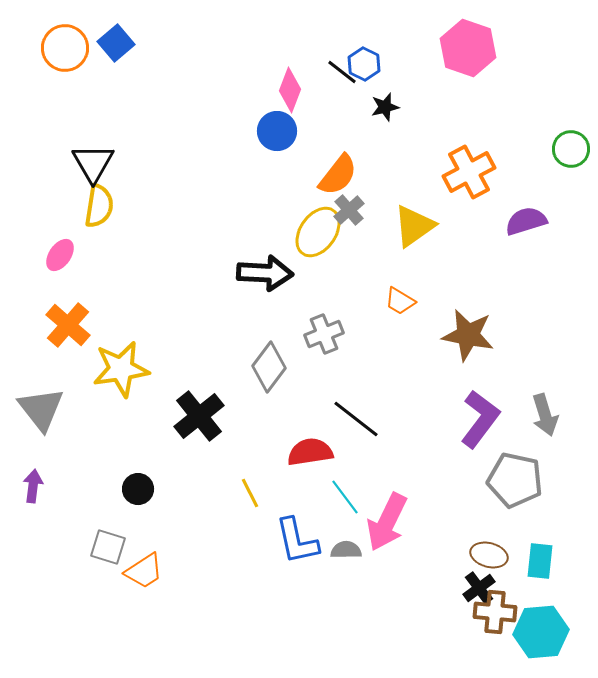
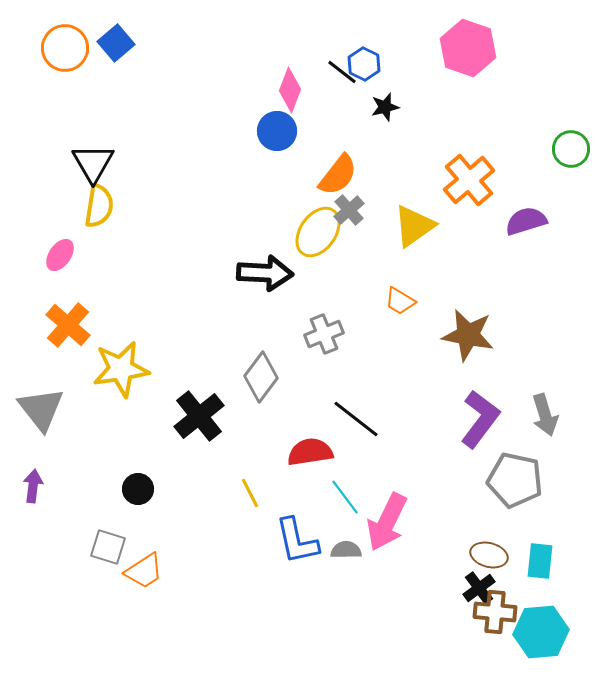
orange cross at (469, 172): moved 8 px down; rotated 12 degrees counterclockwise
gray diamond at (269, 367): moved 8 px left, 10 px down
